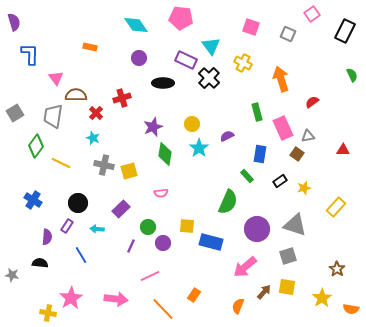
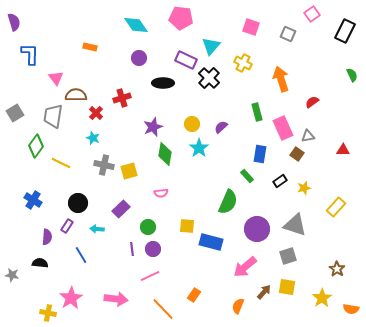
cyan triangle at (211, 46): rotated 18 degrees clockwise
purple semicircle at (227, 136): moved 6 px left, 9 px up; rotated 16 degrees counterclockwise
purple circle at (163, 243): moved 10 px left, 6 px down
purple line at (131, 246): moved 1 px right, 3 px down; rotated 32 degrees counterclockwise
